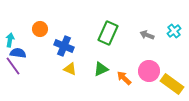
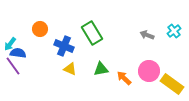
green rectangle: moved 16 px left; rotated 55 degrees counterclockwise
cyan arrow: moved 4 px down; rotated 152 degrees counterclockwise
green triangle: rotated 14 degrees clockwise
